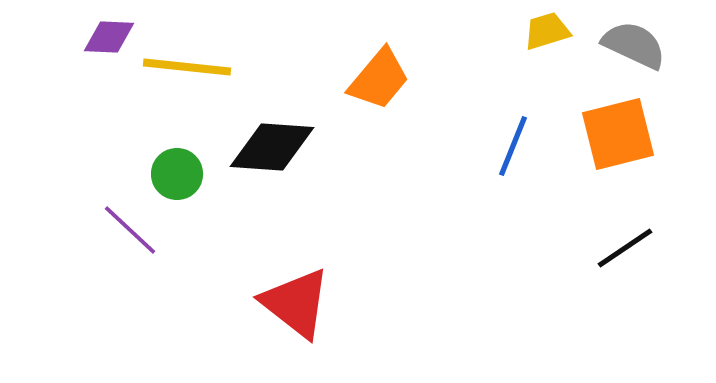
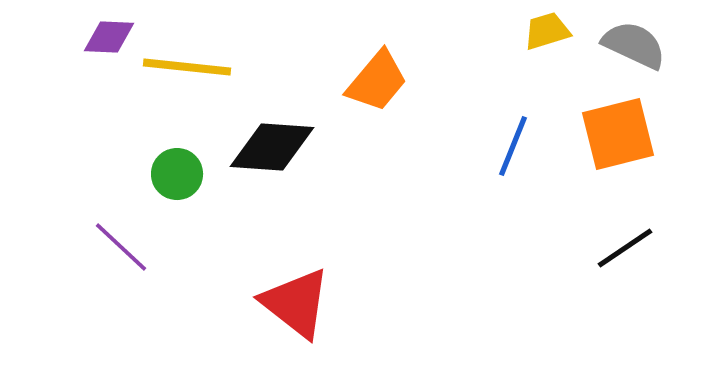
orange trapezoid: moved 2 px left, 2 px down
purple line: moved 9 px left, 17 px down
